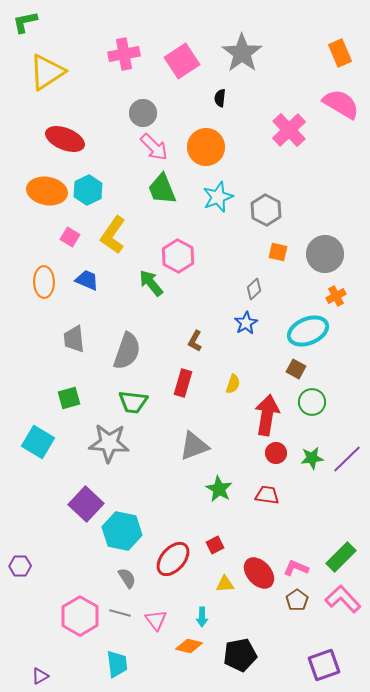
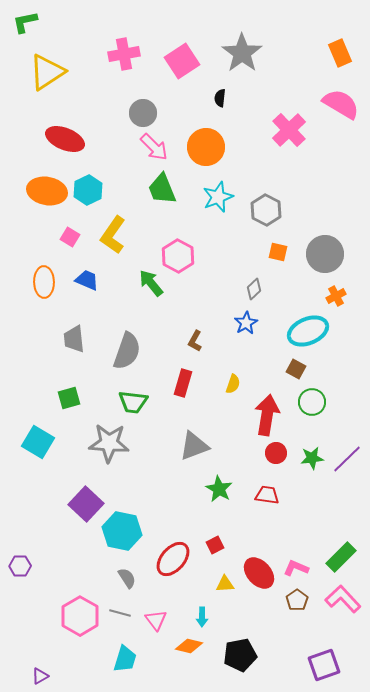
cyan trapezoid at (117, 664): moved 8 px right, 5 px up; rotated 24 degrees clockwise
